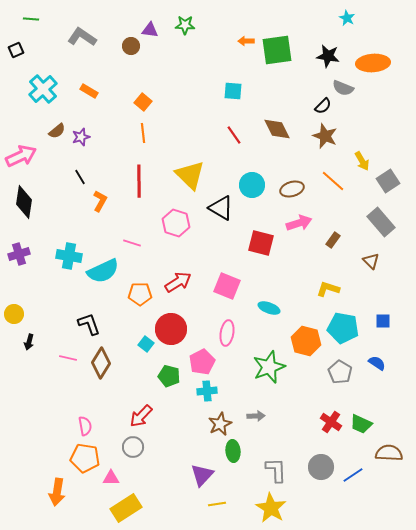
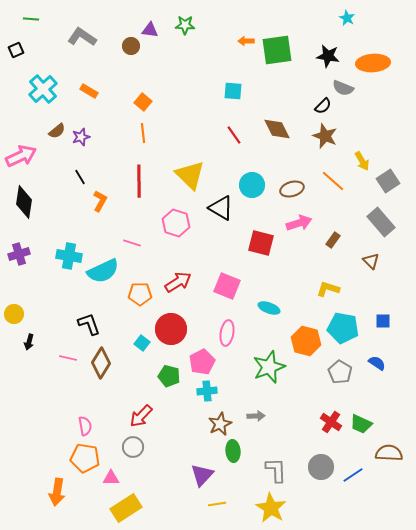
cyan square at (146, 344): moved 4 px left, 1 px up
